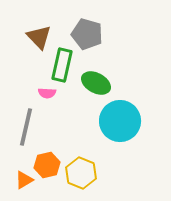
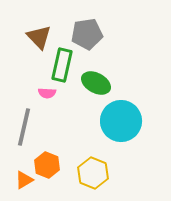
gray pentagon: rotated 24 degrees counterclockwise
cyan circle: moved 1 px right
gray line: moved 2 px left
orange hexagon: rotated 25 degrees counterclockwise
yellow hexagon: moved 12 px right
